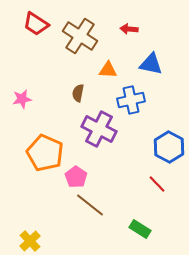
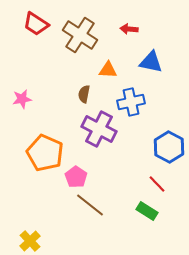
brown cross: moved 1 px up
blue triangle: moved 2 px up
brown semicircle: moved 6 px right, 1 px down
blue cross: moved 2 px down
green rectangle: moved 7 px right, 18 px up
